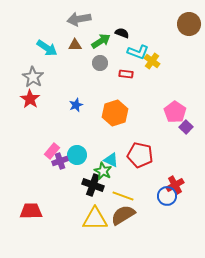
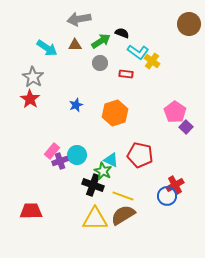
cyan L-shape: rotated 15 degrees clockwise
